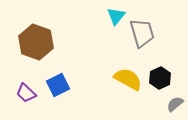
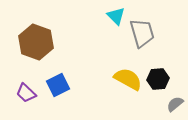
cyan triangle: rotated 24 degrees counterclockwise
black hexagon: moved 2 px left, 1 px down; rotated 20 degrees clockwise
